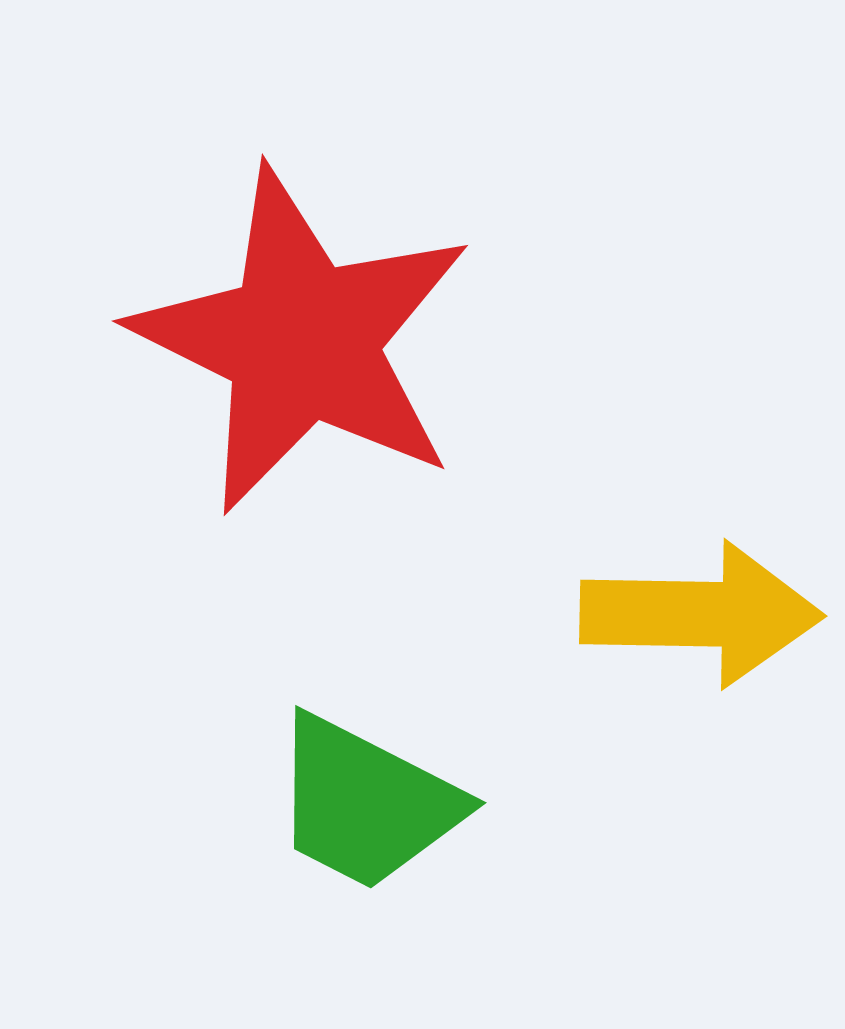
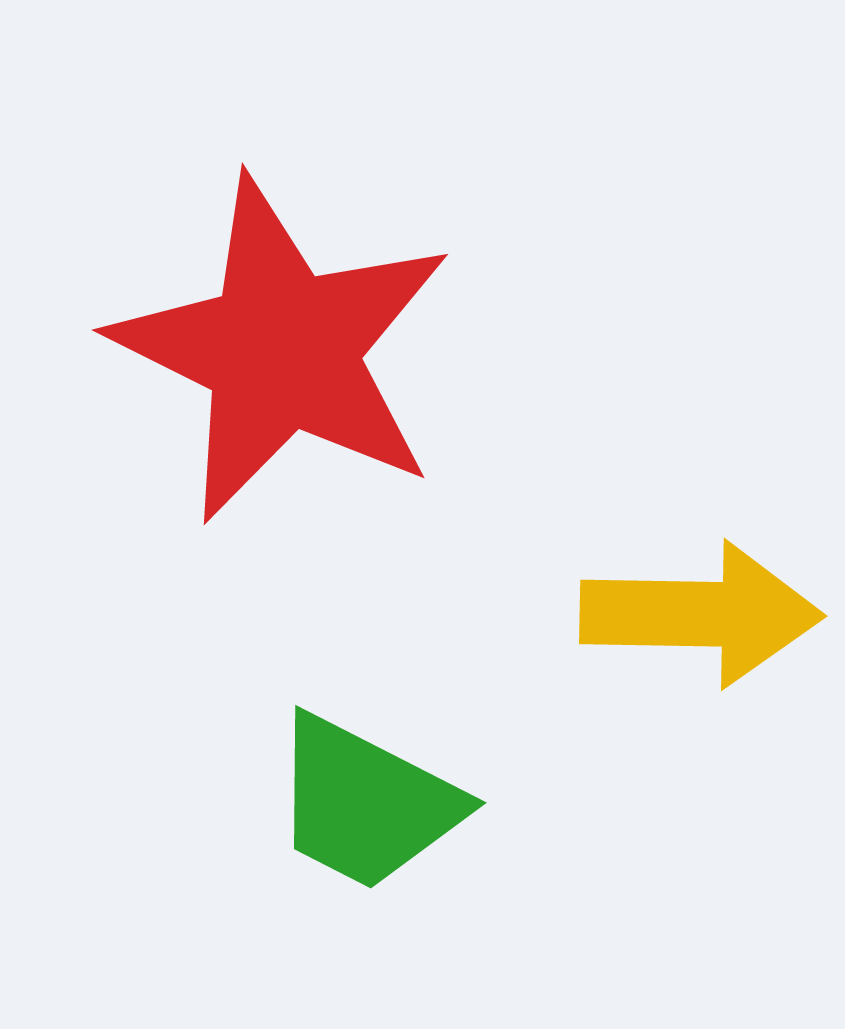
red star: moved 20 px left, 9 px down
